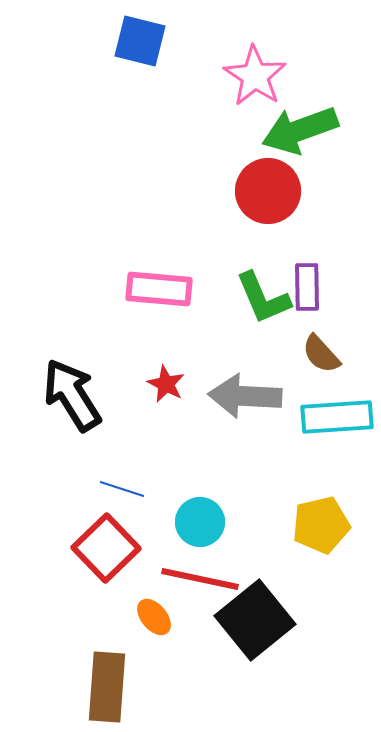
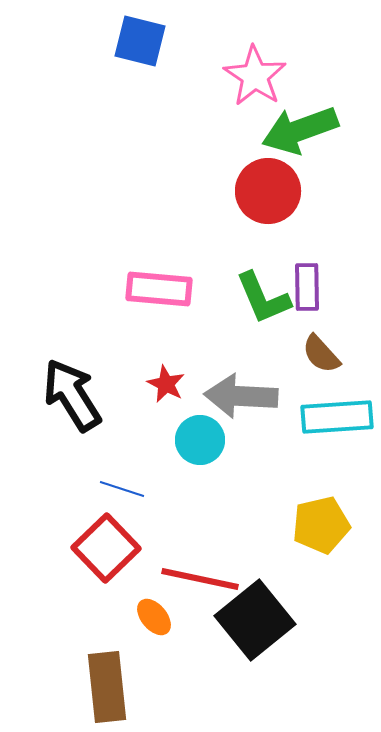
gray arrow: moved 4 px left
cyan circle: moved 82 px up
brown rectangle: rotated 10 degrees counterclockwise
